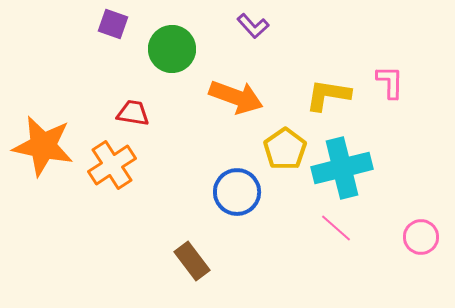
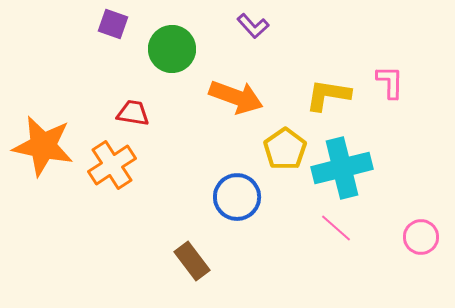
blue circle: moved 5 px down
